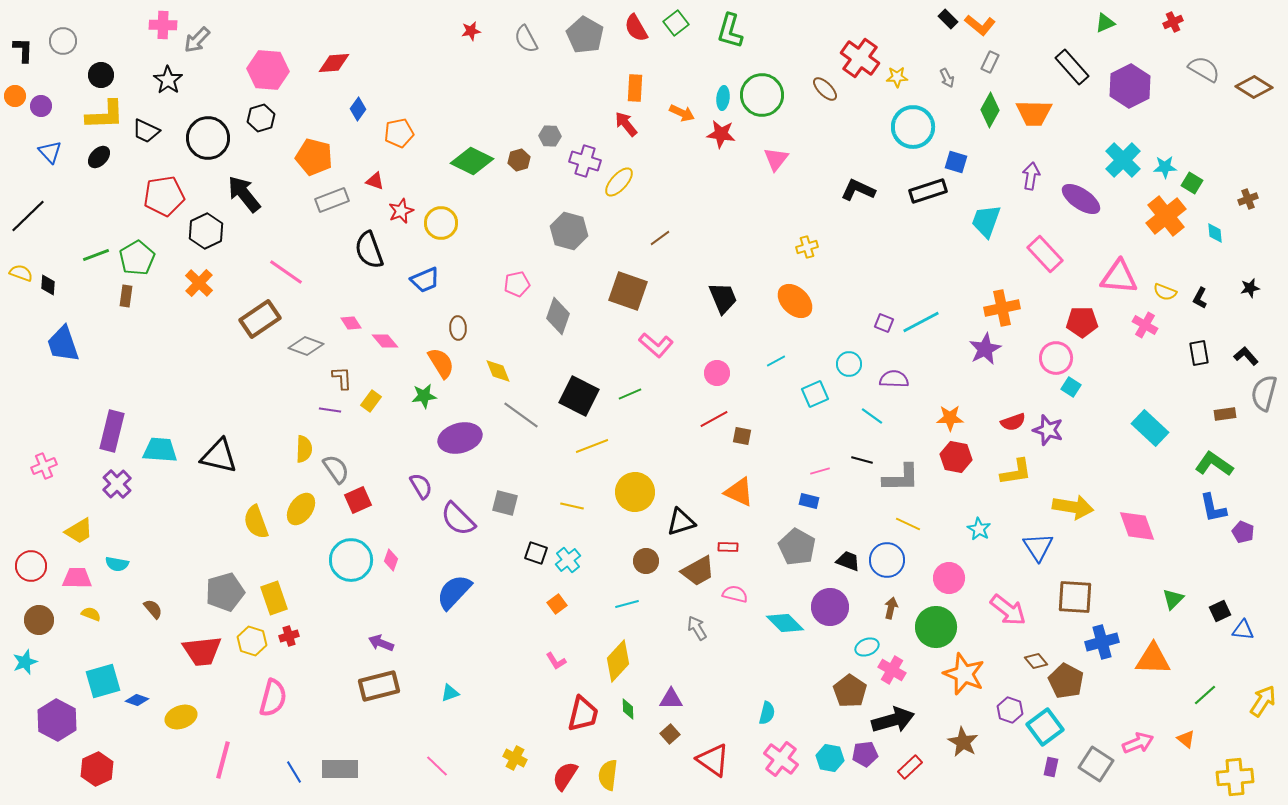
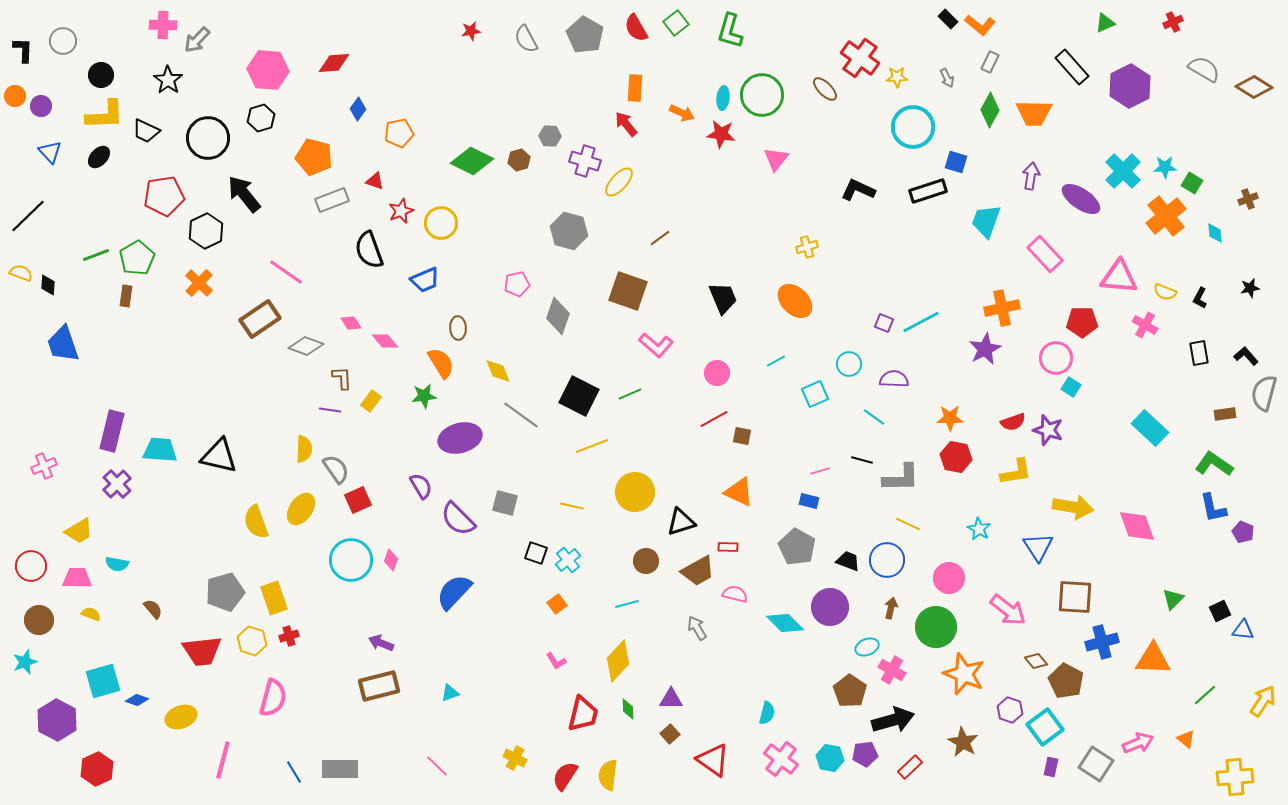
cyan cross at (1123, 160): moved 11 px down
cyan line at (872, 416): moved 2 px right, 1 px down
